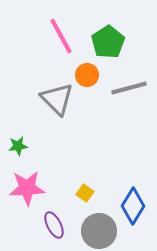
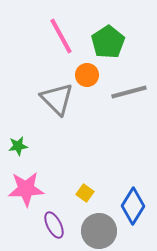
gray line: moved 4 px down
pink star: moved 1 px left, 1 px down
